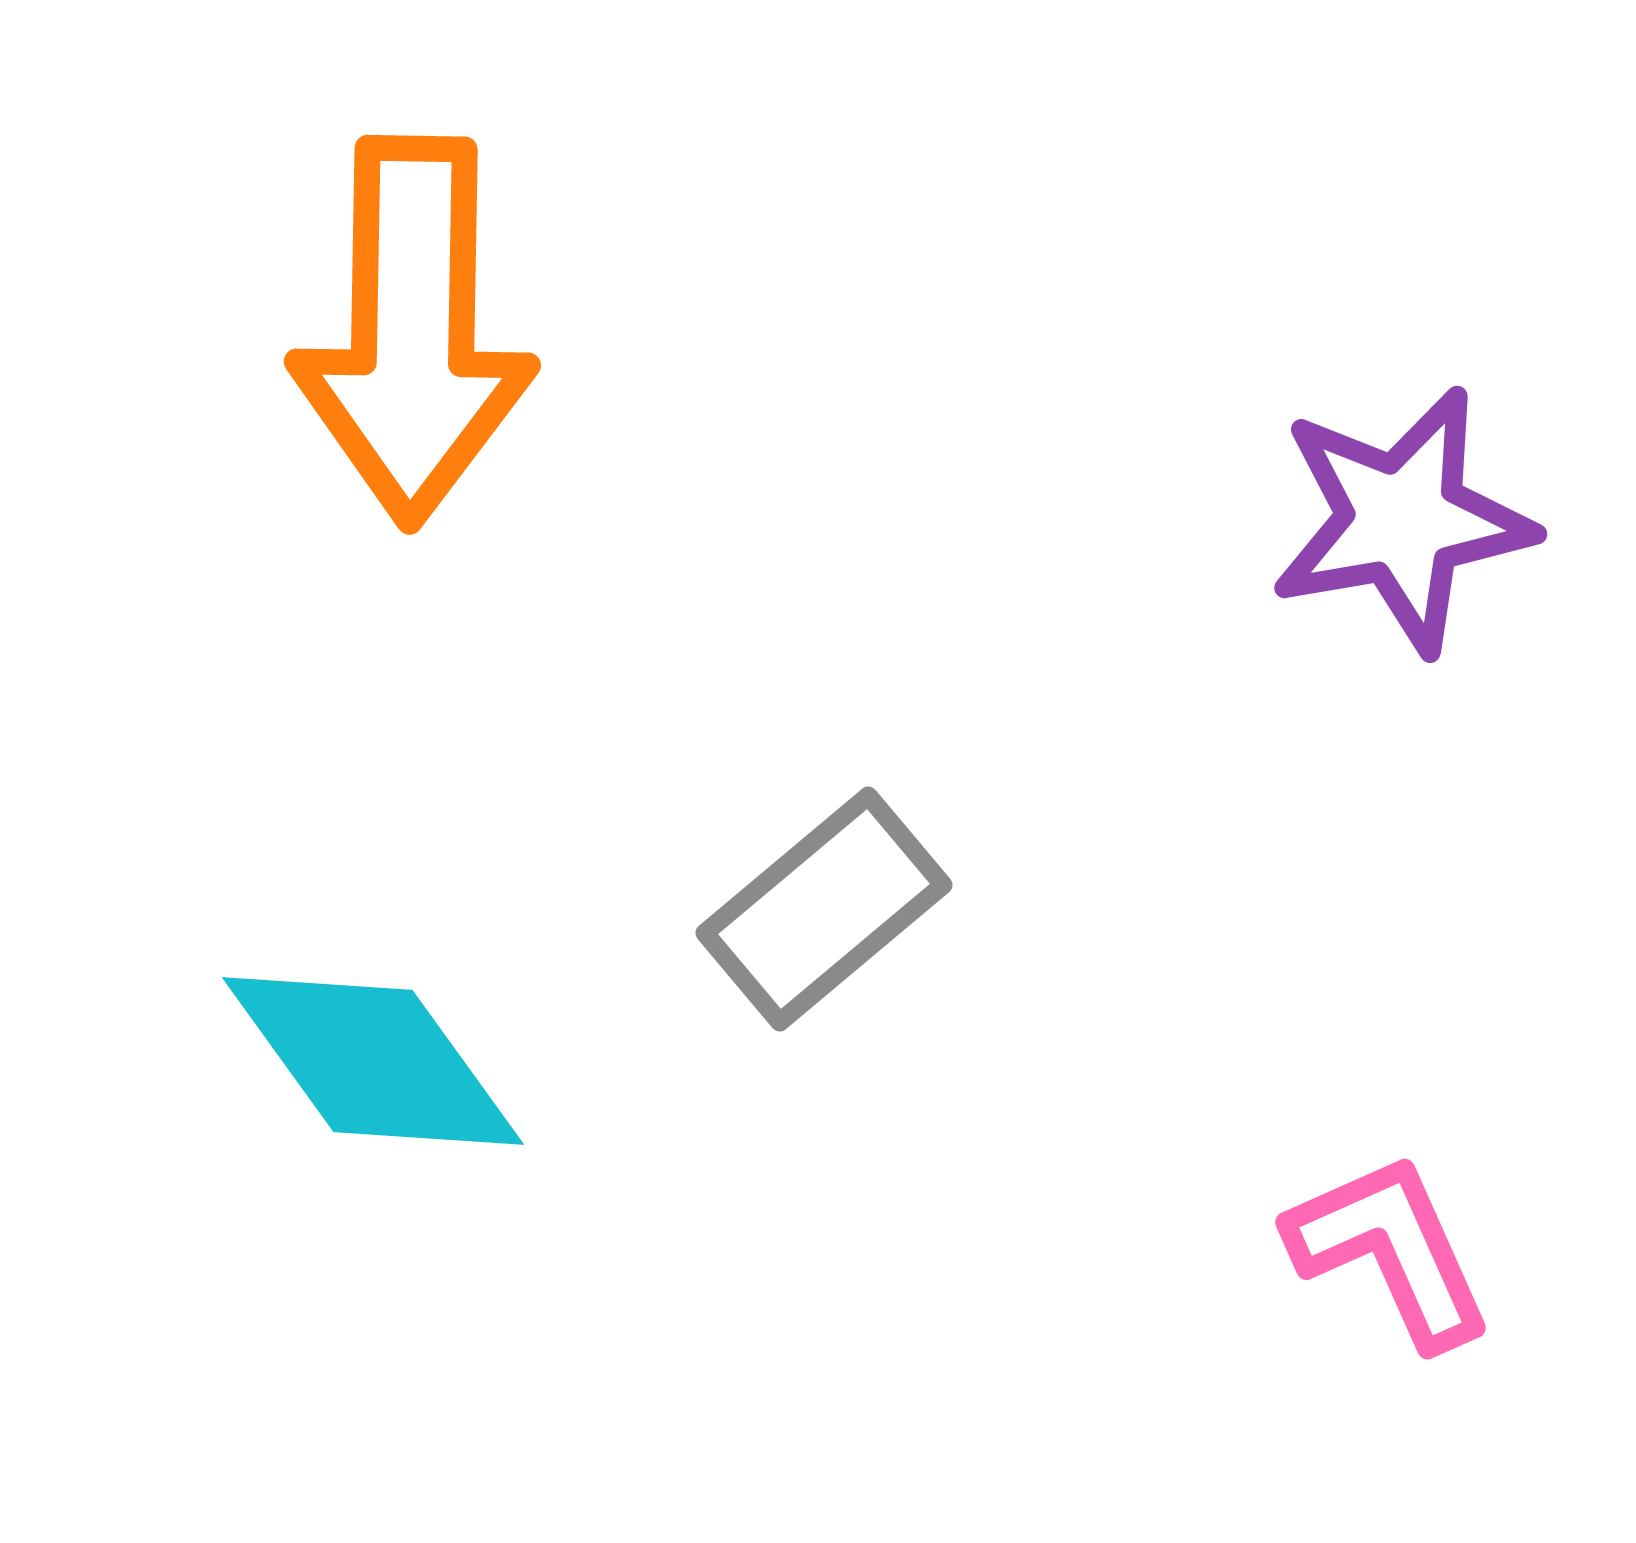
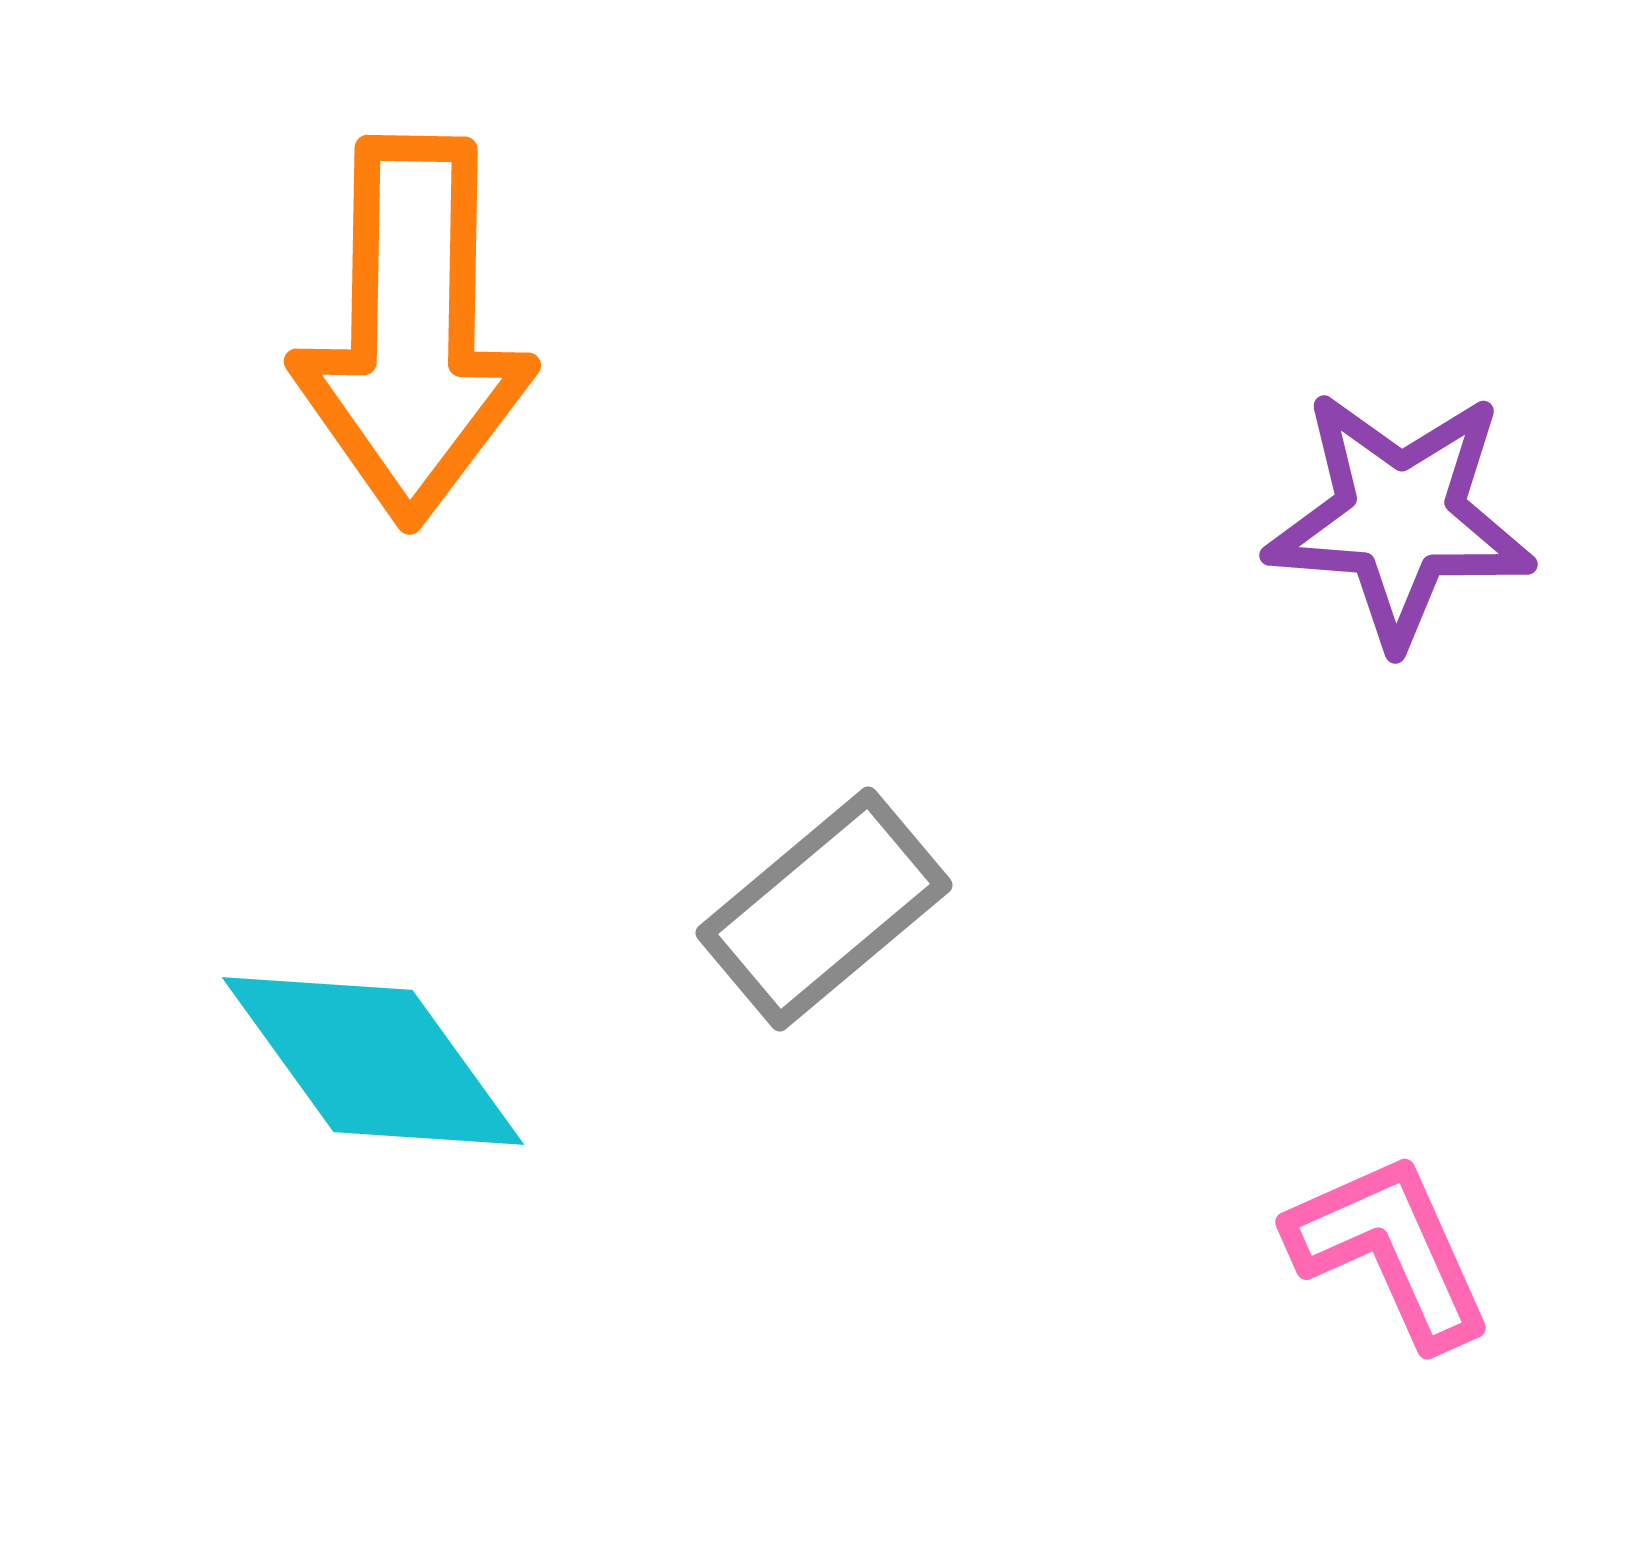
purple star: moved 2 px left, 2 px up; rotated 14 degrees clockwise
